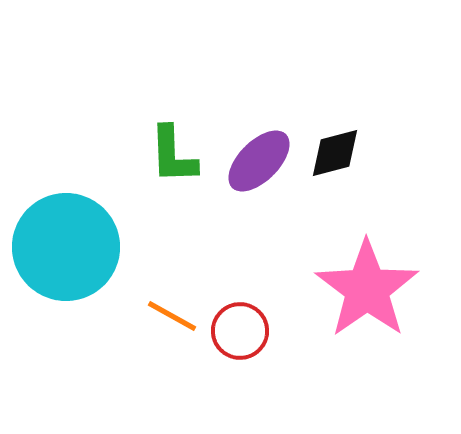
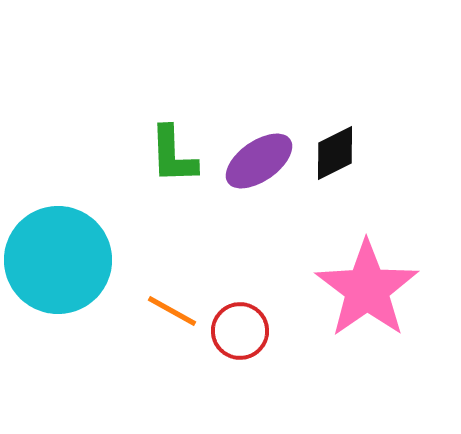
black diamond: rotated 12 degrees counterclockwise
purple ellipse: rotated 10 degrees clockwise
cyan circle: moved 8 px left, 13 px down
orange line: moved 5 px up
